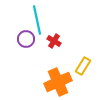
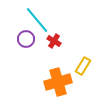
cyan line: rotated 28 degrees counterclockwise
orange cross: rotated 8 degrees clockwise
